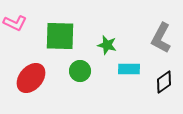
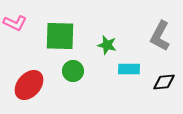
gray L-shape: moved 1 px left, 2 px up
green circle: moved 7 px left
red ellipse: moved 2 px left, 7 px down
black diamond: rotated 30 degrees clockwise
